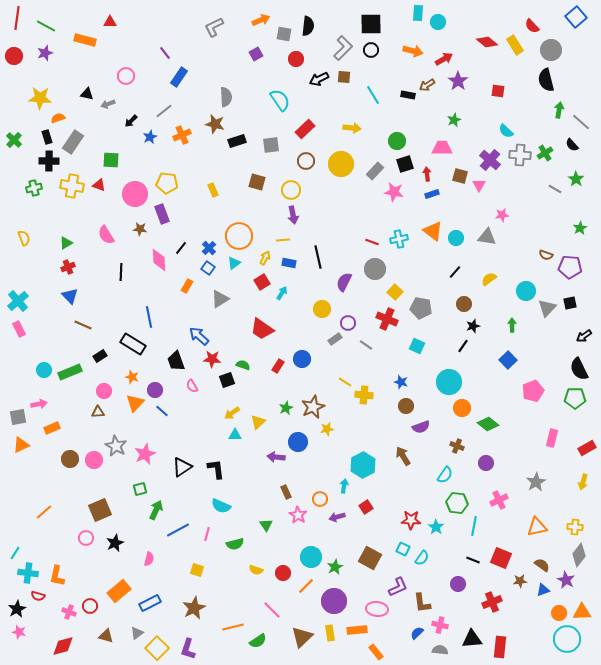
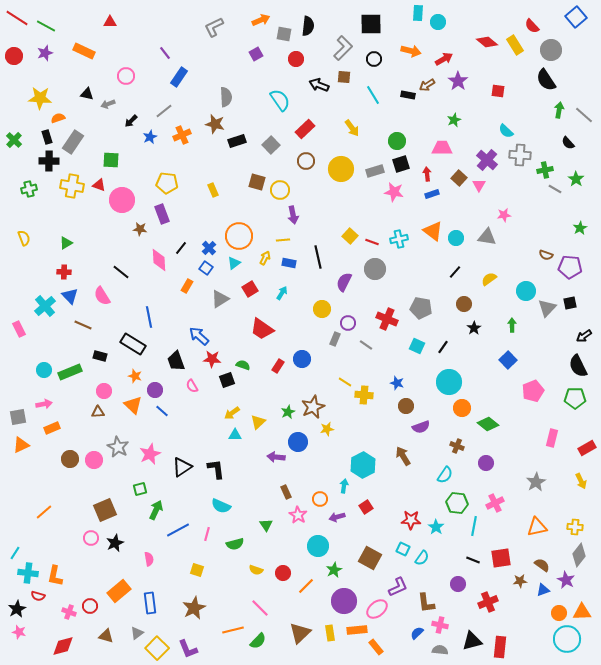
red line at (17, 18): rotated 65 degrees counterclockwise
orange rectangle at (85, 40): moved 1 px left, 11 px down; rotated 10 degrees clockwise
black circle at (371, 50): moved 3 px right, 9 px down
orange arrow at (413, 51): moved 2 px left
black arrow at (319, 79): moved 6 px down; rotated 48 degrees clockwise
black semicircle at (546, 80): rotated 20 degrees counterclockwise
gray line at (581, 122): moved 3 px right, 7 px up
yellow arrow at (352, 128): rotated 48 degrees clockwise
gray square at (271, 145): rotated 36 degrees counterclockwise
black semicircle at (572, 145): moved 4 px left, 2 px up
green cross at (545, 153): moved 17 px down; rotated 21 degrees clockwise
purple cross at (490, 160): moved 3 px left
yellow circle at (341, 164): moved 5 px down
black square at (405, 164): moved 4 px left
gray rectangle at (375, 171): rotated 30 degrees clockwise
brown square at (460, 176): moved 1 px left, 2 px down; rotated 28 degrees clockwise
green cross at (34, 188): moved 5 px left, 1 px down
yellow circle at (291, 190): moved 11 px left
pink circle at (135, 194): moved 13 px left, 6 px down
pink star at (502, 215): moved 2 px right
pink semicircle at (106, 235): moved 4 px left, 61 px down
red cross at (68, 267): moved 4 px left, 5 px down; rotated 24 degrees clockwise
blue square at (208, 268): moved 2 px left
black line at (121, 272): rotated 54 degrees counterclockwise
red square at (262, 282): moved 12 px left, 7 px down
yellow square at (395, 292): moved 45 px left, 56 px up
cyan cross at (18, 301): moved 27 px right, 5 px down
black star at (473, 326): moved 1 px right, 2 px down; rotated 16 degrees counterclockwise
gray rectangle at (335, 339): rotated 32 degrees counterclockwise
black line at (463, 346): moved 20 px left, 1 px down
black rectangle at (100, 356): rotated 48 degrees clockwise
black semicircle at (579, 369): moved 1 px left, 3 px up
orange star at (132, 377): moved 3 px right, 1 px up
blue star at (401, 382): moved 4 px left, 1 px down
orange triangle at (135, 403): moved 2 px left, 2 px down; rotated 30 degrees counterclockwise
pink arrow at (39, 404): moved 5 px right
green star at (286, 408): moved 2 px right, 4 px down
gray star at (116, 446): moved 2 px right, 1 px down
pink star at (145, 454): moved 5 px right
yellow arrow at (583, 482): moved 2 px left, 1 px up; rotated 42 degrees counterclockwise
pink cross at (499, 500): moved 4 px left, 3 px down
brown square at (100, 510): moved 5 px right
pink circle at (86, 538): moved 5 px right
cyan circle at (311, 557): moved 7 px right, 11 px up
red square at (501, 558): rotated 30 degrees counterclockwise
pink semicircle at (149, 559): rotated 24 degrees counterclockwise
green star at (335, 567): moved 1 px left, 3 px down
orange L-shape at (57, 576): moved 2 px left
purple circle at (334, 601): moved 10 px right
red cross at (492, 602): moved 4 px left
blue rectangle at (150, 603): rotated 70 degrees counterclockwise
brown L-shape at (422, 603): moved 4 px right
pink ellipse at (377, 609): rotated 45 degrees counterclockwise
pink line at (272, 610): moved 12 px left, 2 px up
orange line at (233, 627): moved 3 px down
brown triangle at (302, 637): moved 2 px left, 4 px up
black triangle at (472, 639): moved 2 px down; rotated 10 degrees counterclockwise
green semicircle at (258, 641): rotated 12 degrees counterclockwise
purple L-shape at (188, 649): rotated 40 degrees counterclockwise
orange rectangle at (376, 652): moved 5 px up
